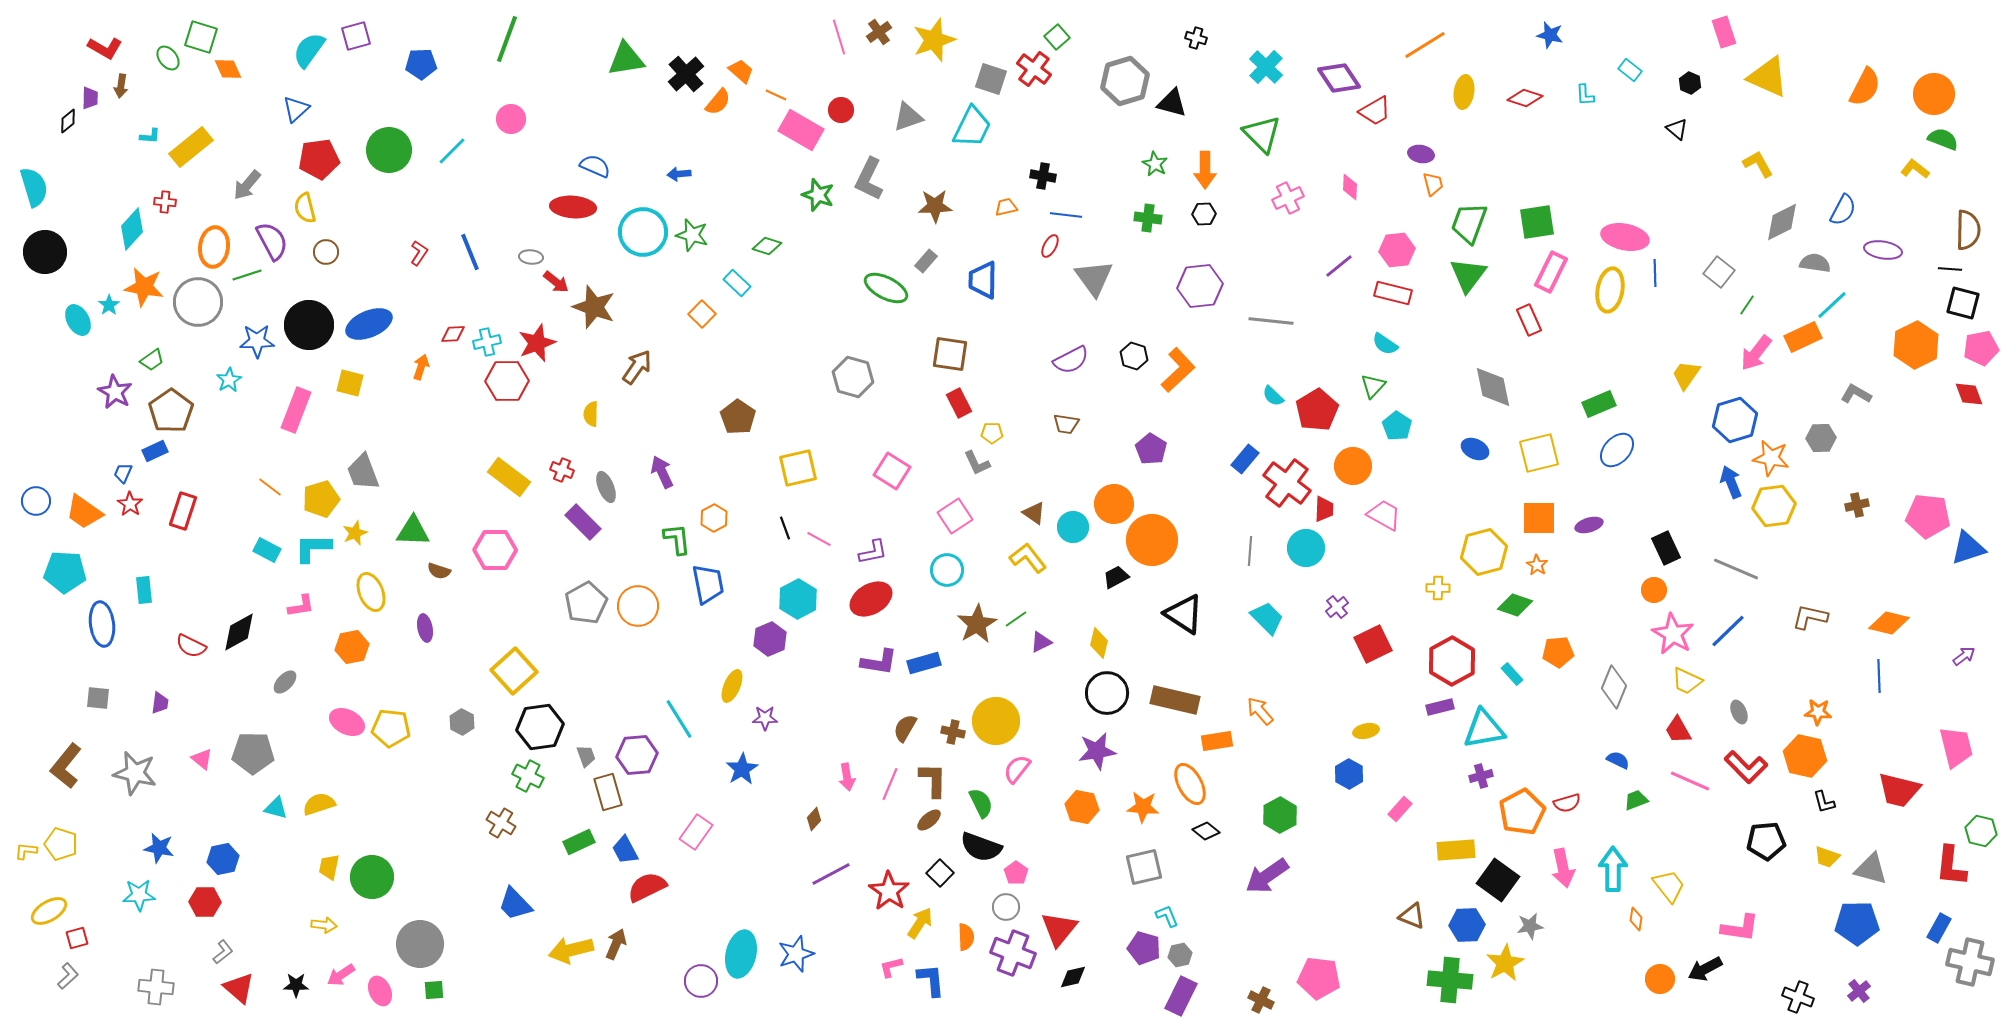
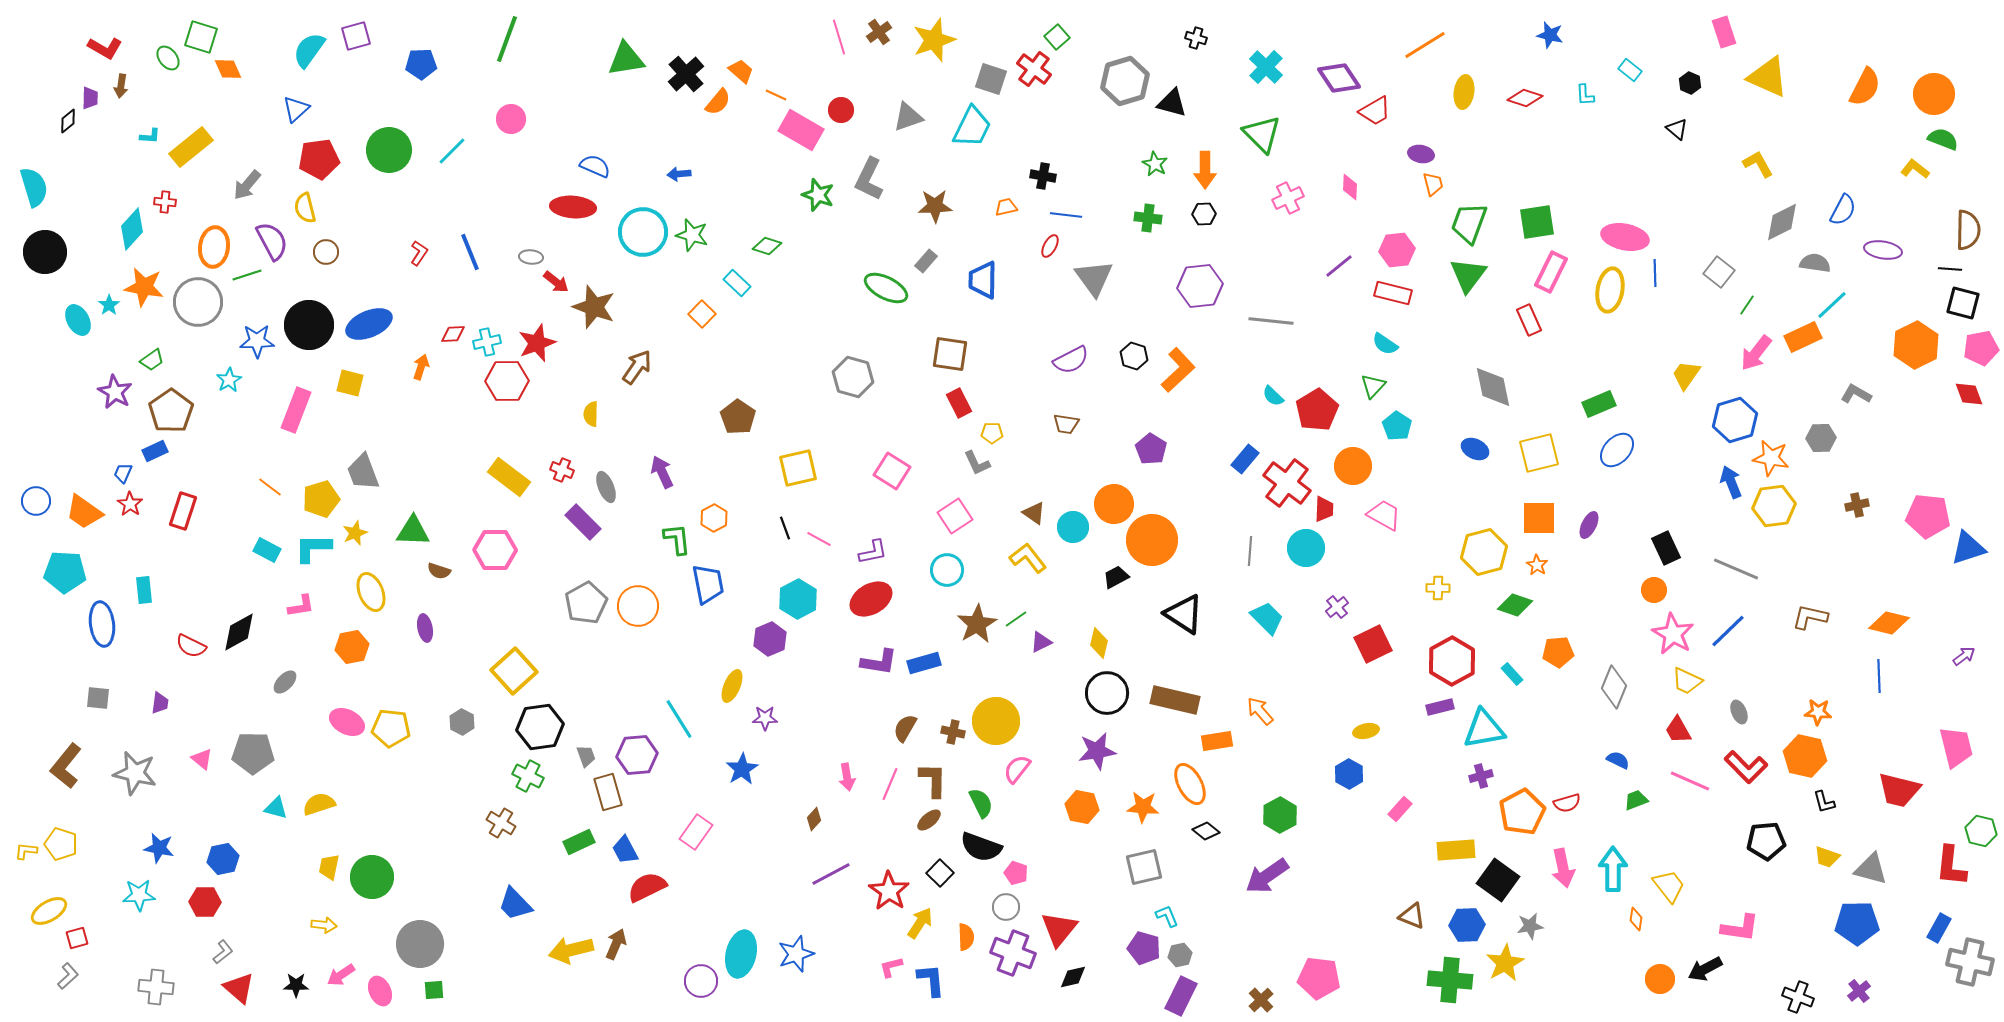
purple ellipse at (1589, 525): rotated 48 degrees counterclockwise
pink pentagon at (1016, 873): rotated 15 degrees counterclockwise
brown cross at (1261, 1000): rotated 20 degrees clockwise
